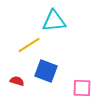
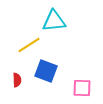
red semicircle: moved 1 px up; rotated 72 degrees clockwise
